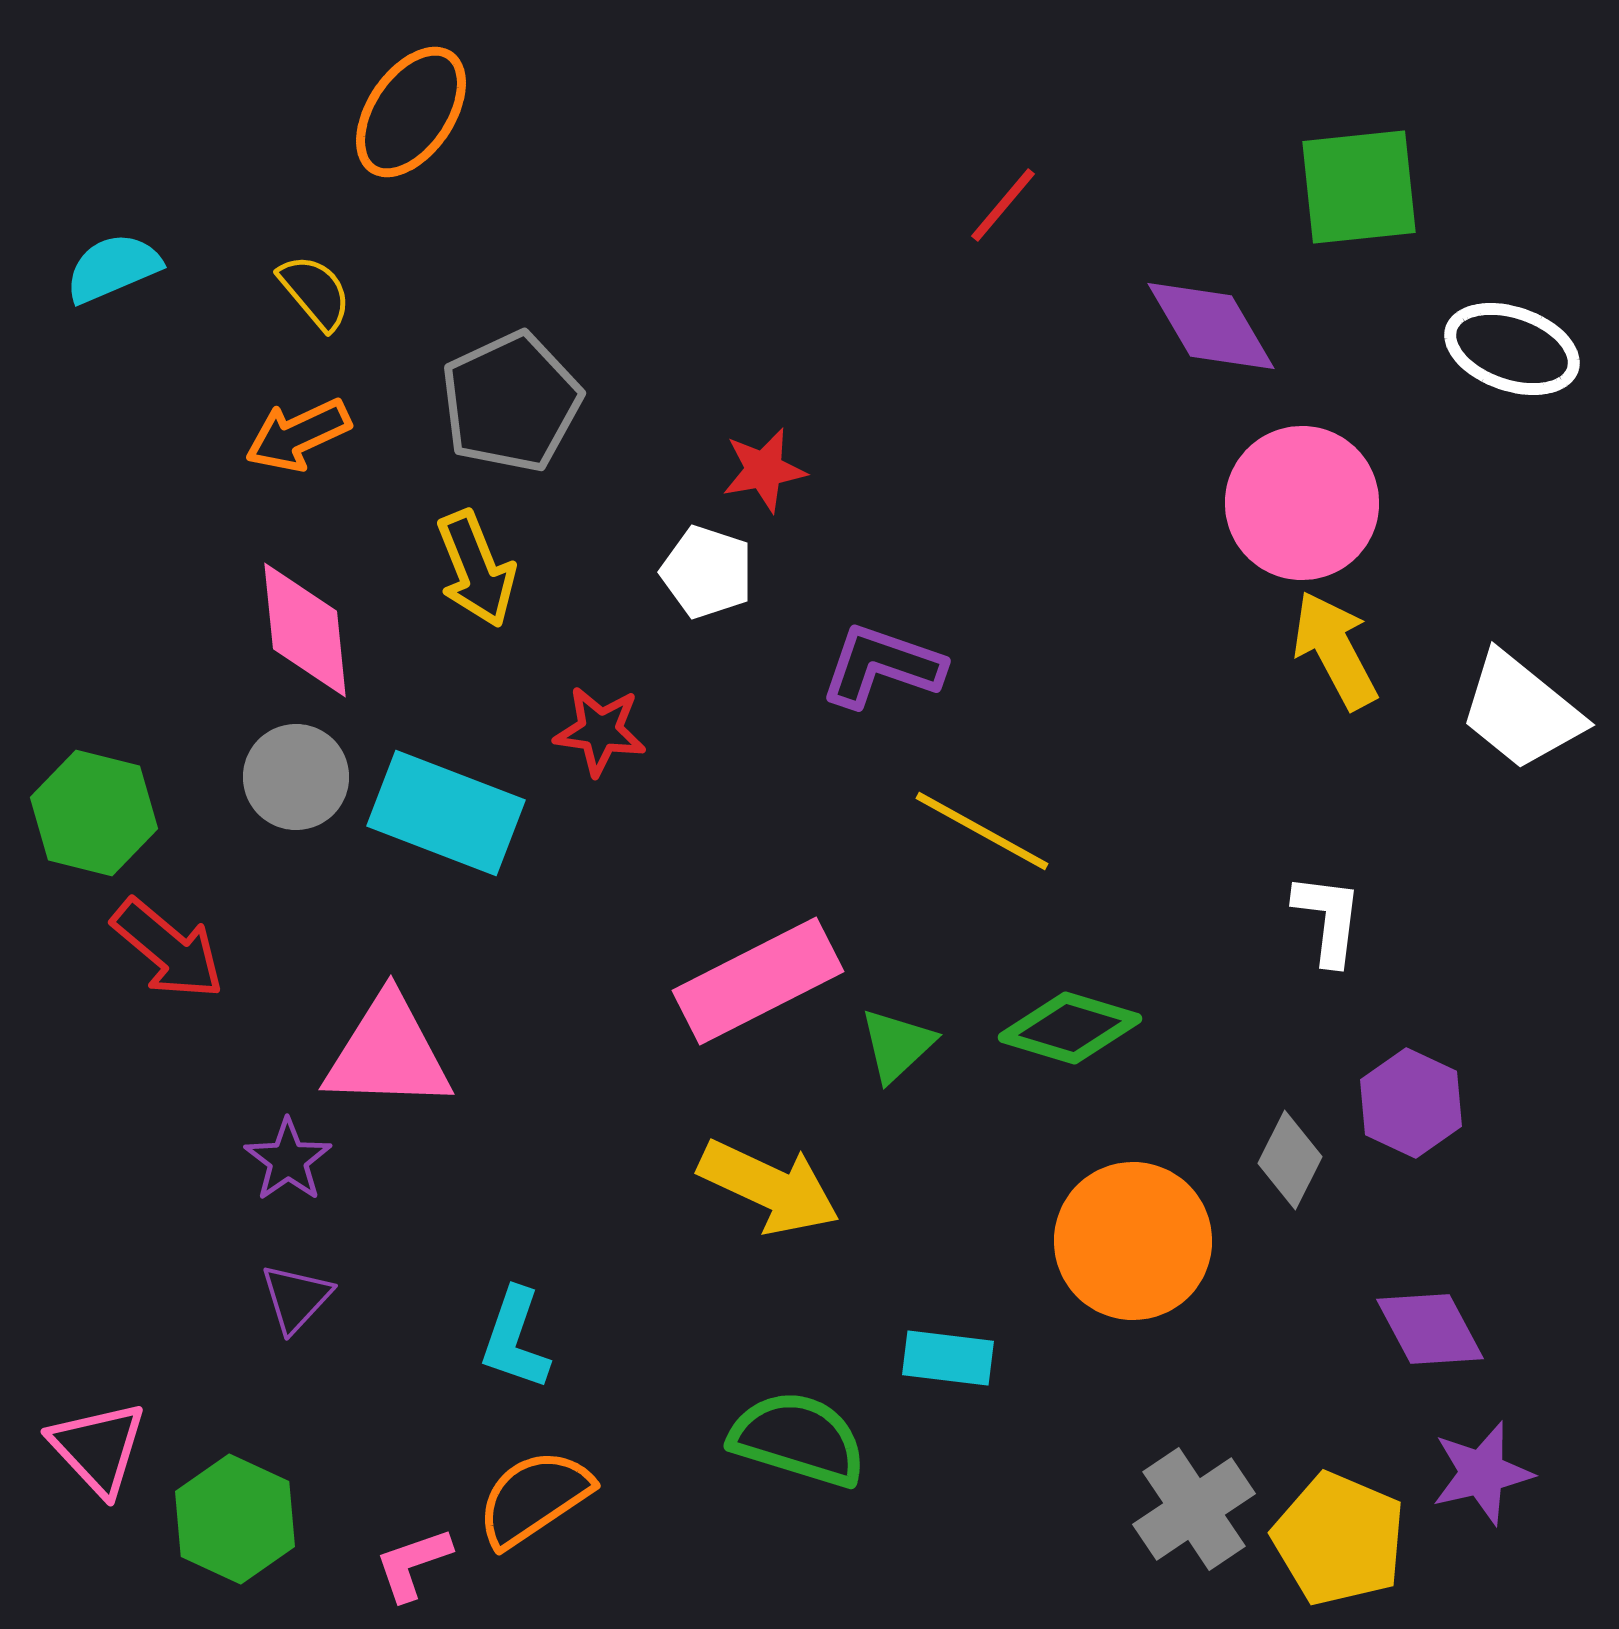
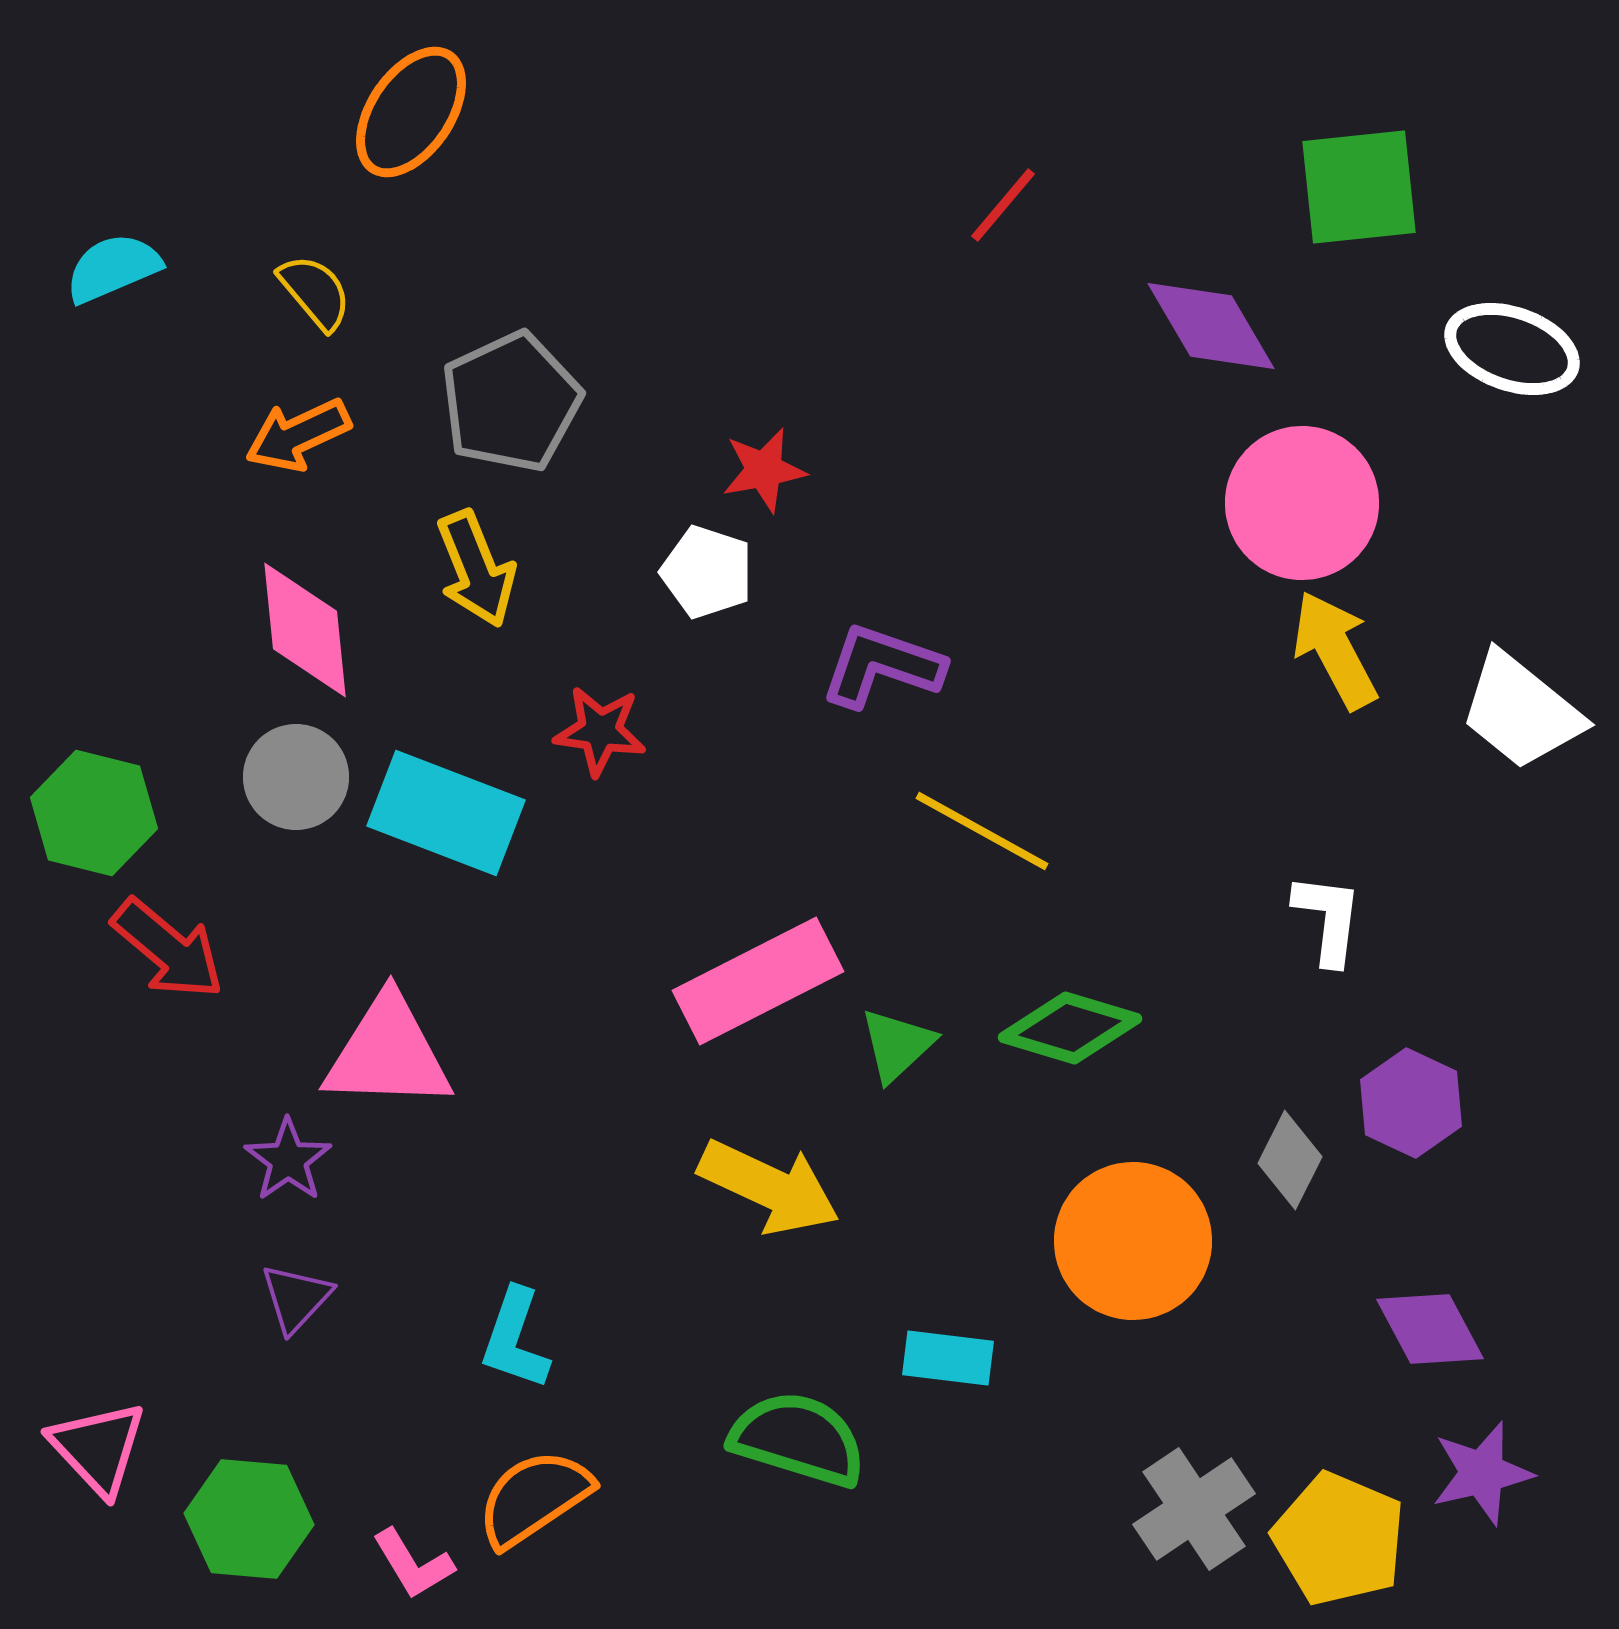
green hexagon at (235, 1519): moved 14 px right; rotated 20 degrees counterclockwise
pink L-shape at (413, 1564): rotated 102 degrees counterclockwise
